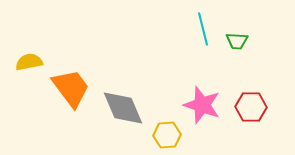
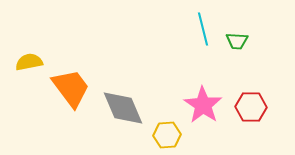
pink star: moved 1 px right; rotated 15 degrees clockwise
